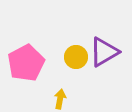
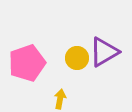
yellow circle: moved 1 px right, 1 px down
pink pentagon: moved 1 px right; rotated 9 degrees clockwise
